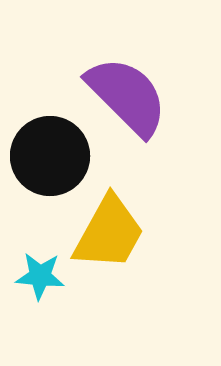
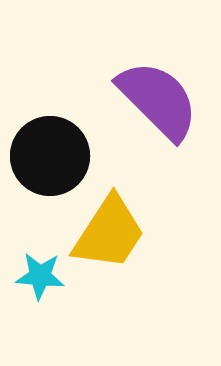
purple semicircle: moved 31 px right, 4 px down
yellow trapezoid: rotated 4 degrees clockwise
